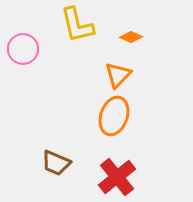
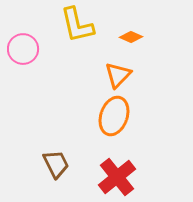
brown trapezoid: moved 1 px down; rotated 140 degrees counterclockwise
